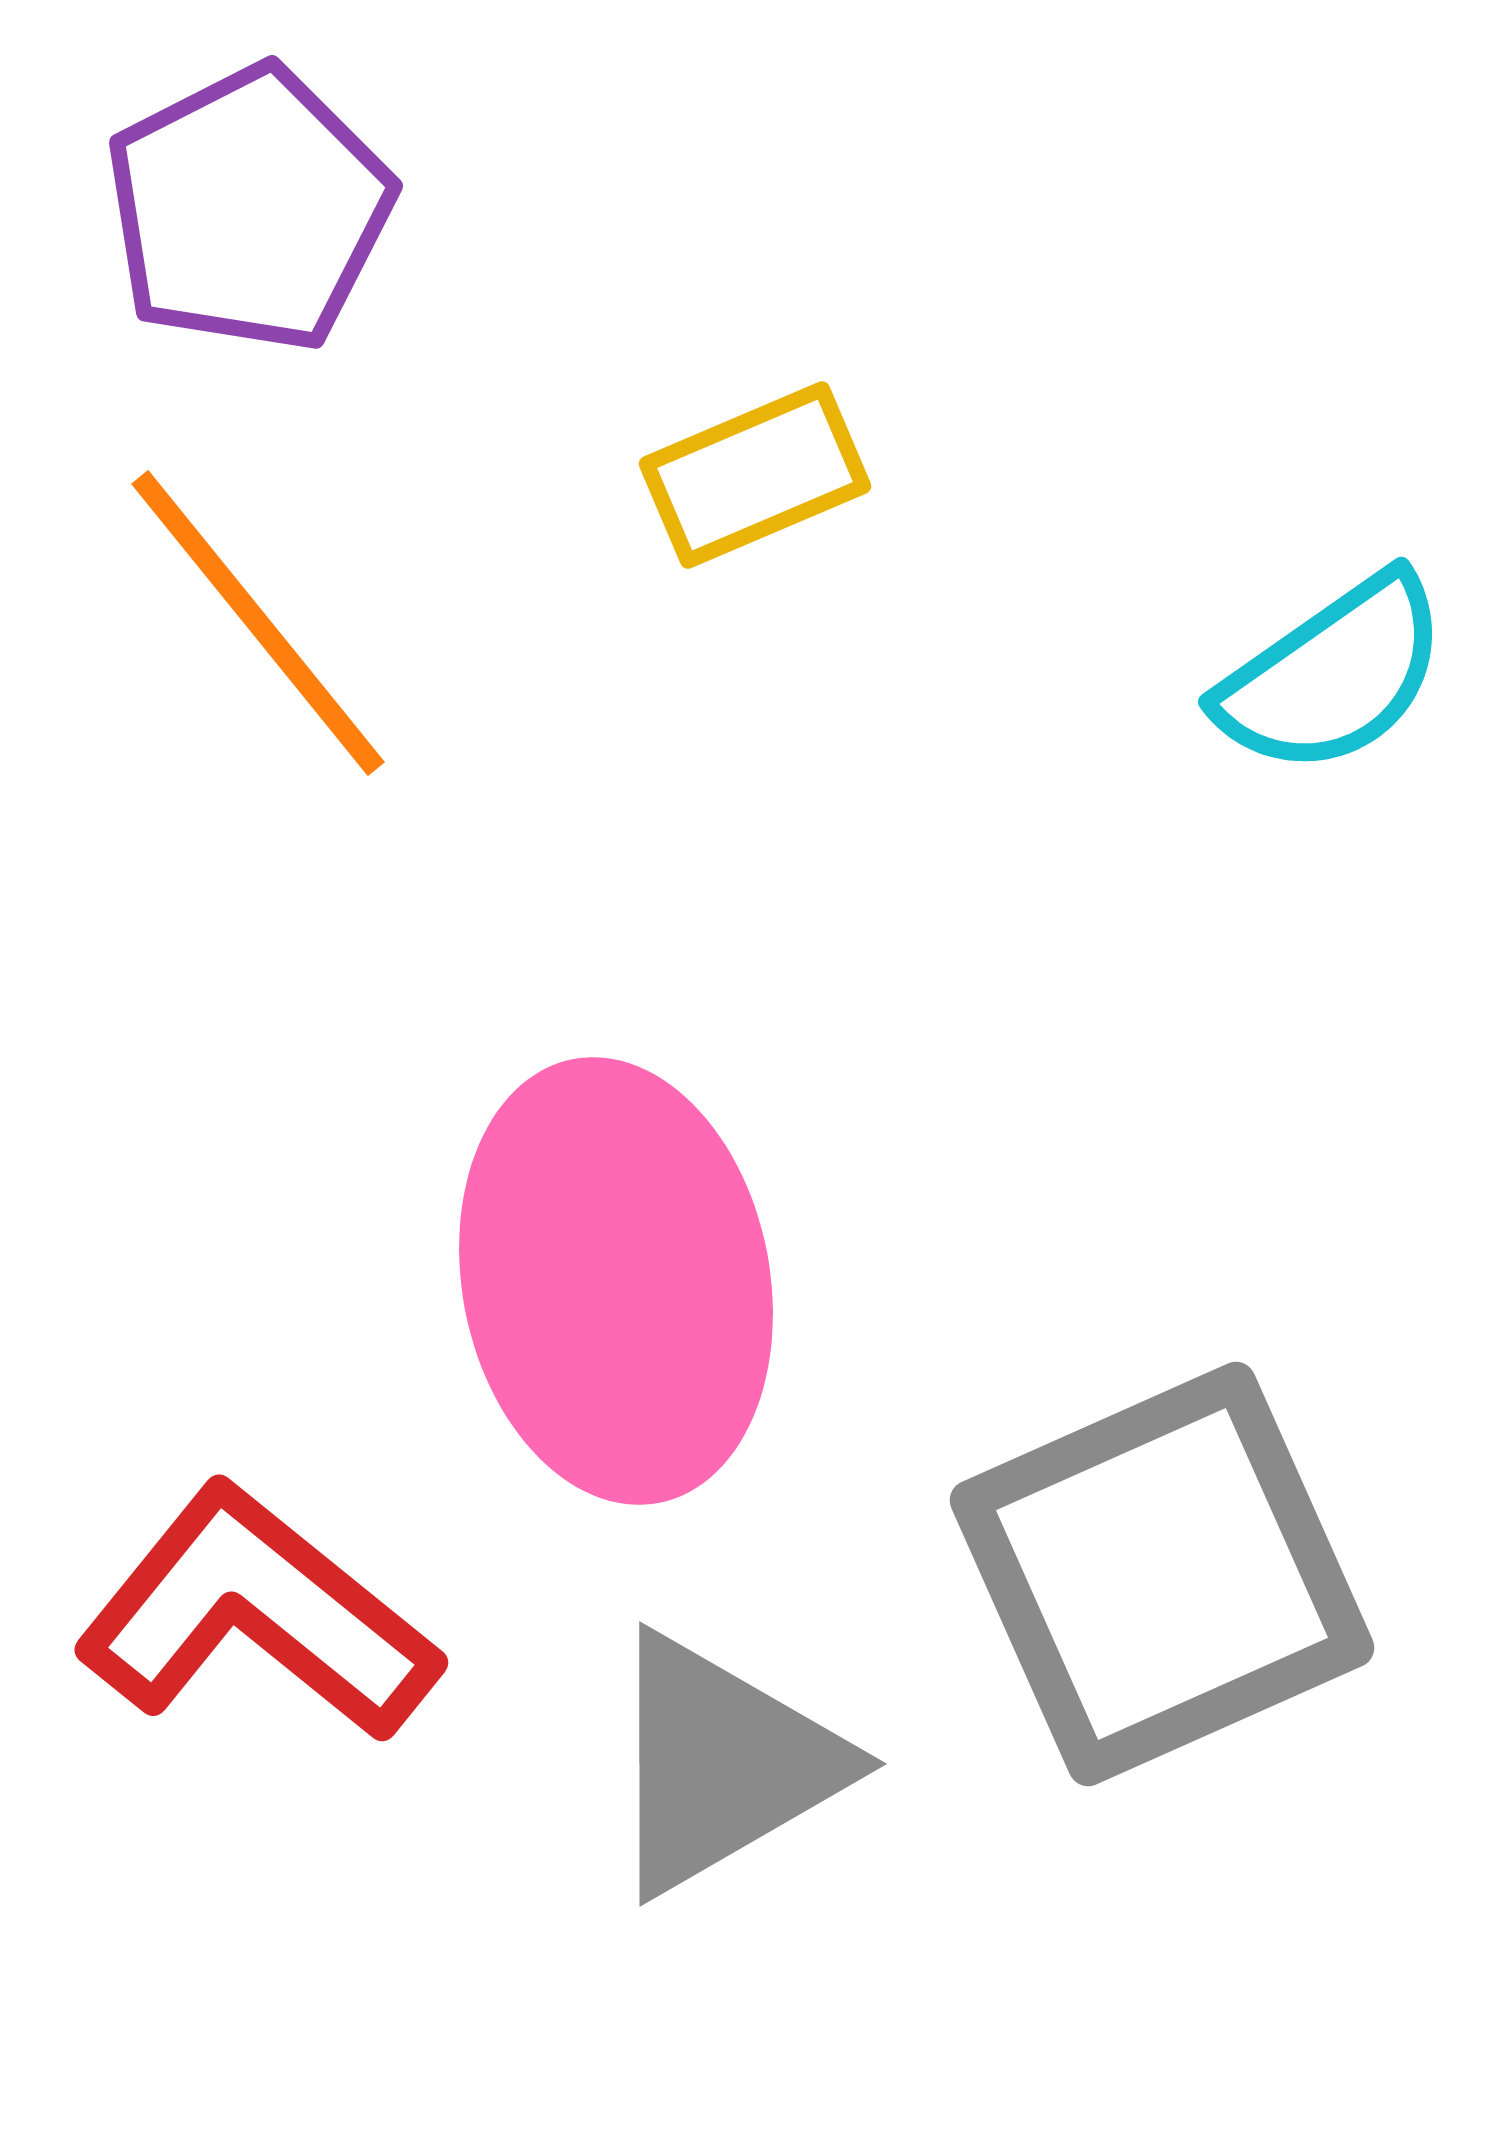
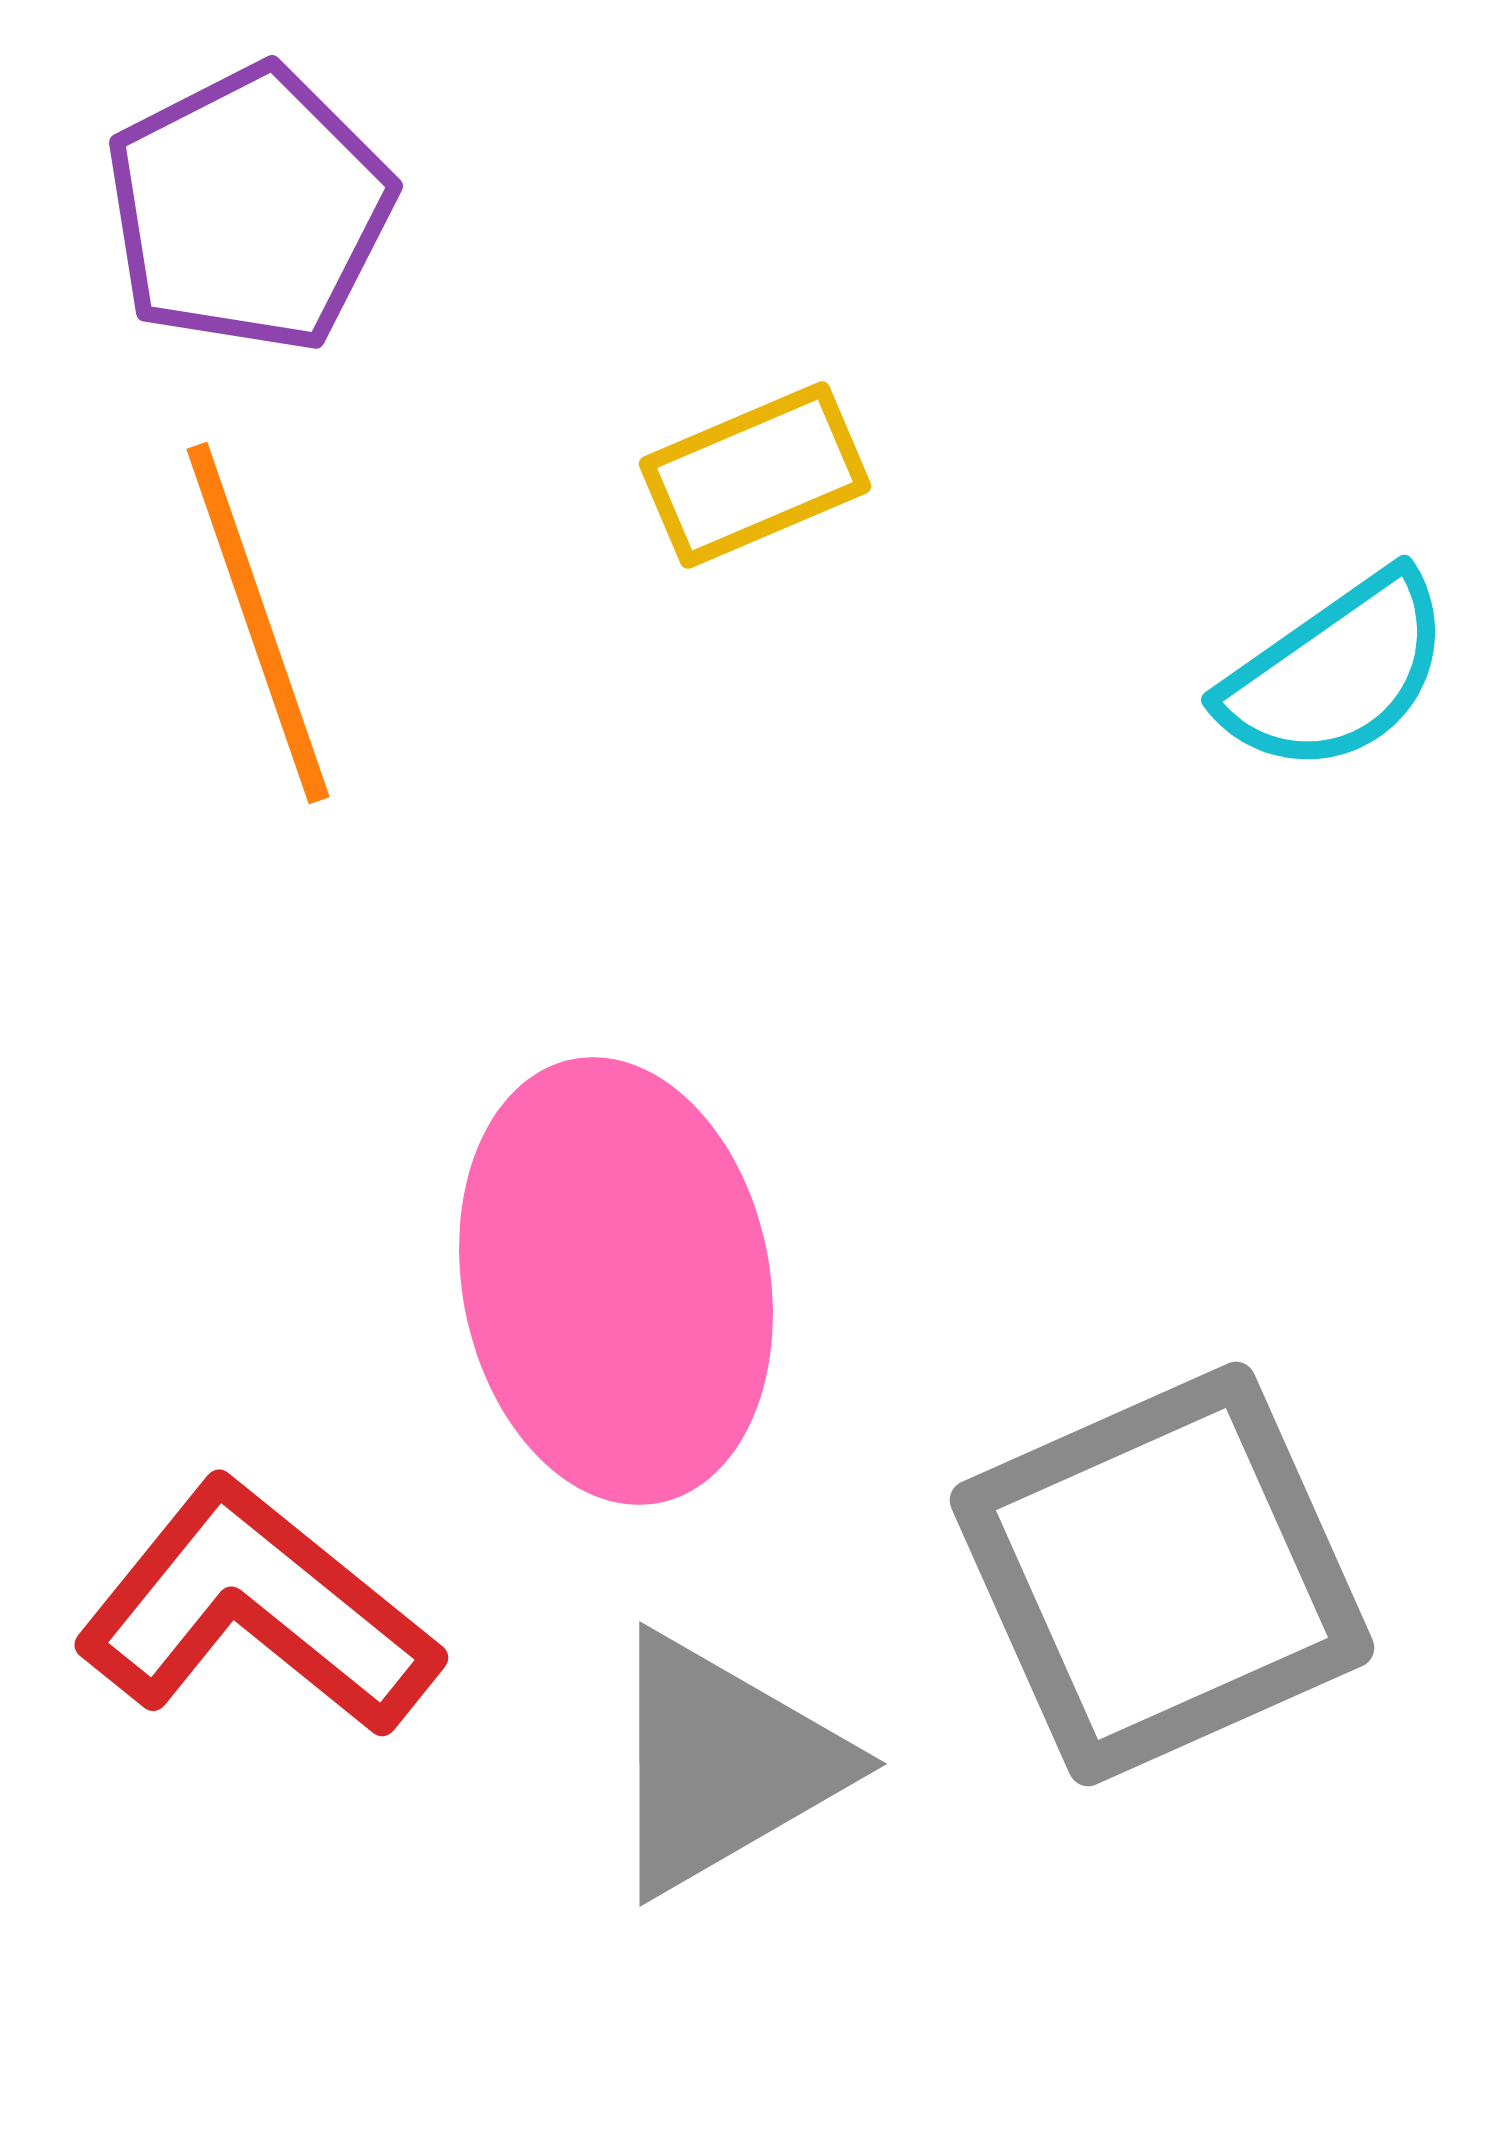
orange line: rotated 20 degrees clockwise
cyan semicircle: moved 3 px right, 2 px up
red L-shape: moved 5 px up
